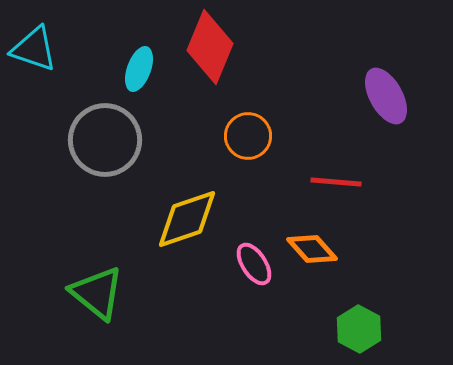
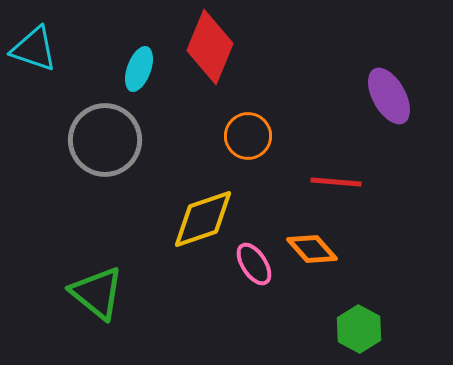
purple ellipse: moved 3 px right
yellow diamond: moved 16 px right
